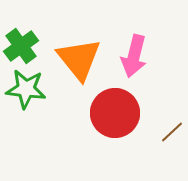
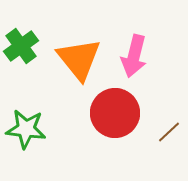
green star: moved 40 px down
brown line: moved 3 px left
